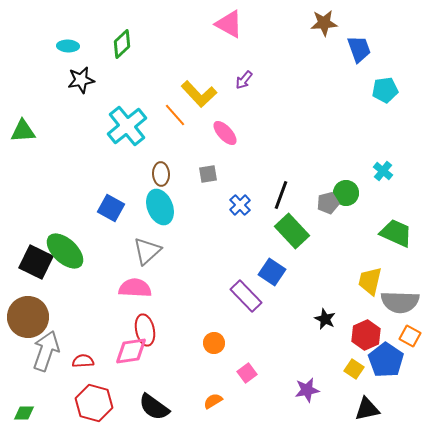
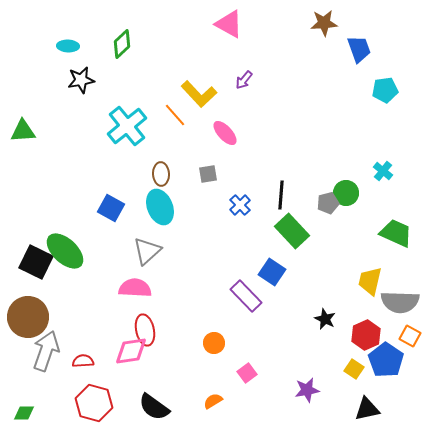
black line at (281, 195): rotated 16 degrees counterclockwise
